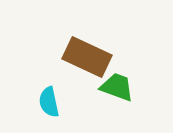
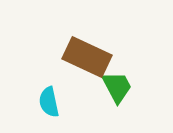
green trapezoid: rotated 42 degrees clockwise
